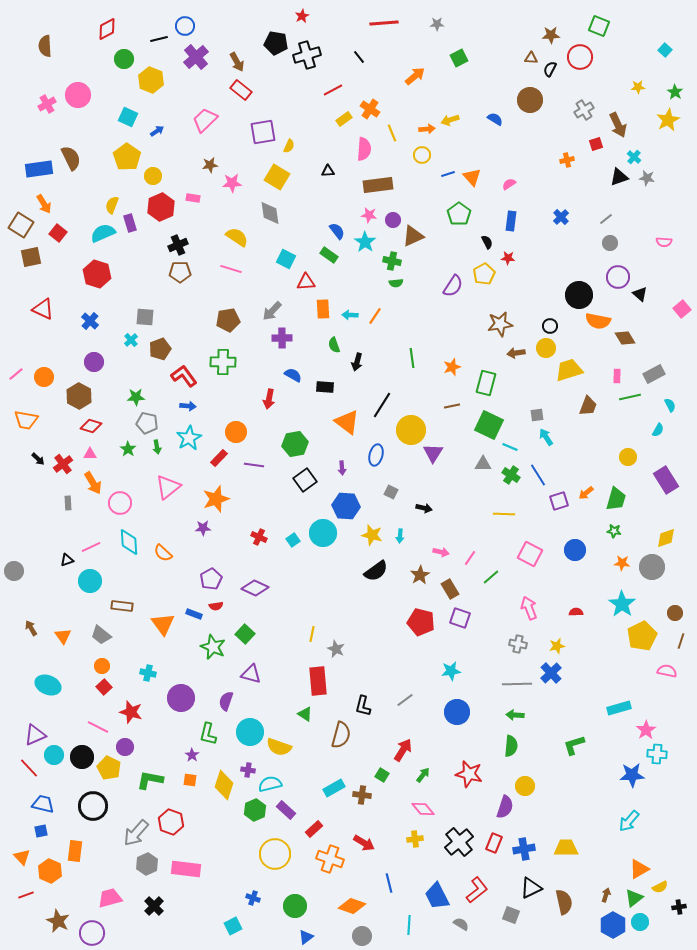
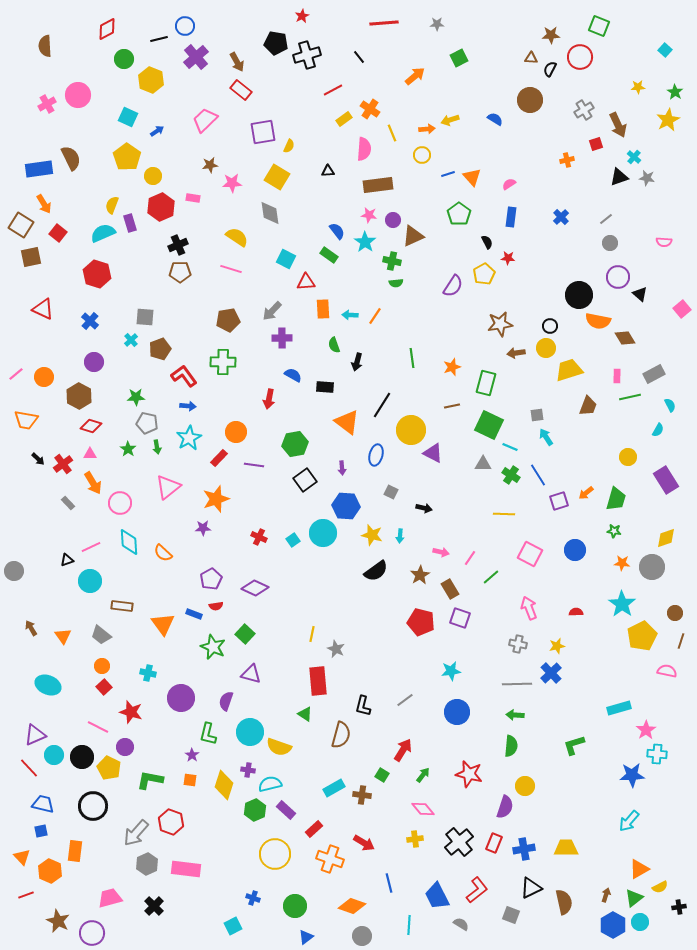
blue rectangle at (511, 221): moved 4 px up
purple triangle at (433, 453): rotated 35 degrees counterclockwise
gray rectangle at (68, 503): rotated 40 degrees counterclockwise
